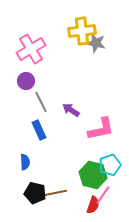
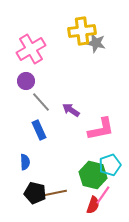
gray line: rotated 15 degrees counterclockwise
